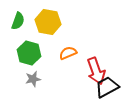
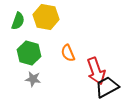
yellow hexagon: moved 2 px left, 5 px up
orange semicircle: rotated 90 degrees counterclockwise
gray star: rotated 21 degrees clockwise
